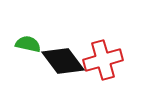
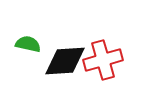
black diamond: moved 2 px right; rotated 57 degrees counterclockwise
